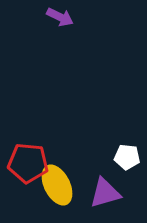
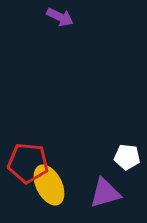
yellow ellipse: moved 8 px left
